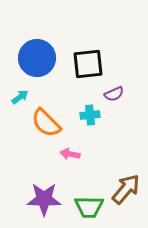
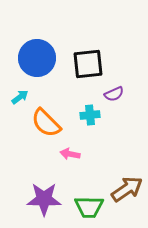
brown arrow: moved 1 px right; rotated 16 degrees clockwise
